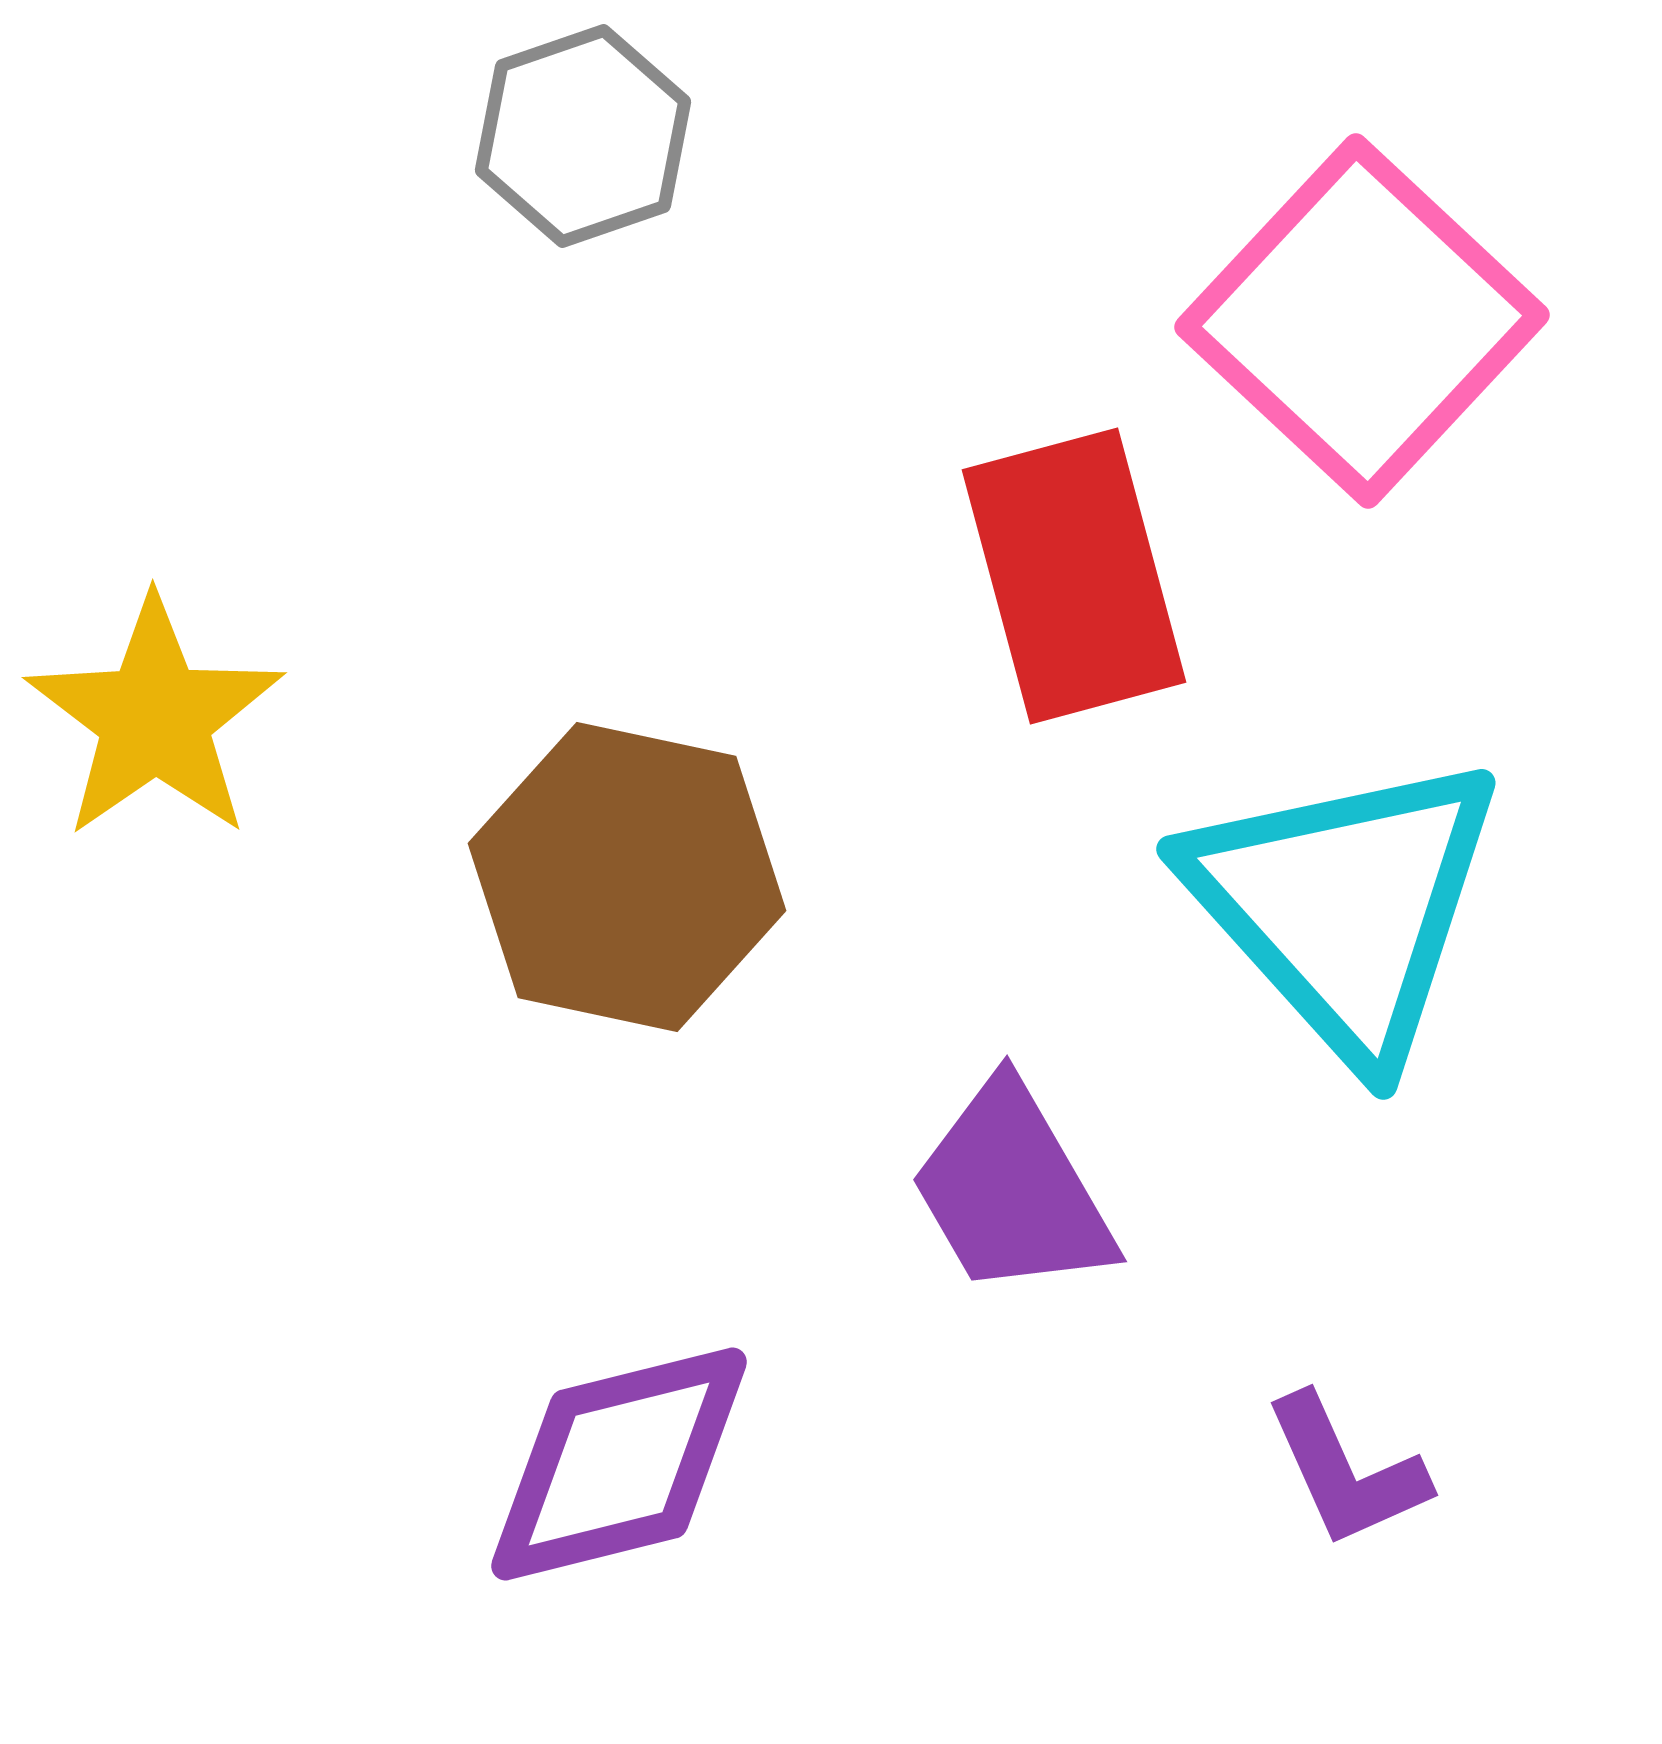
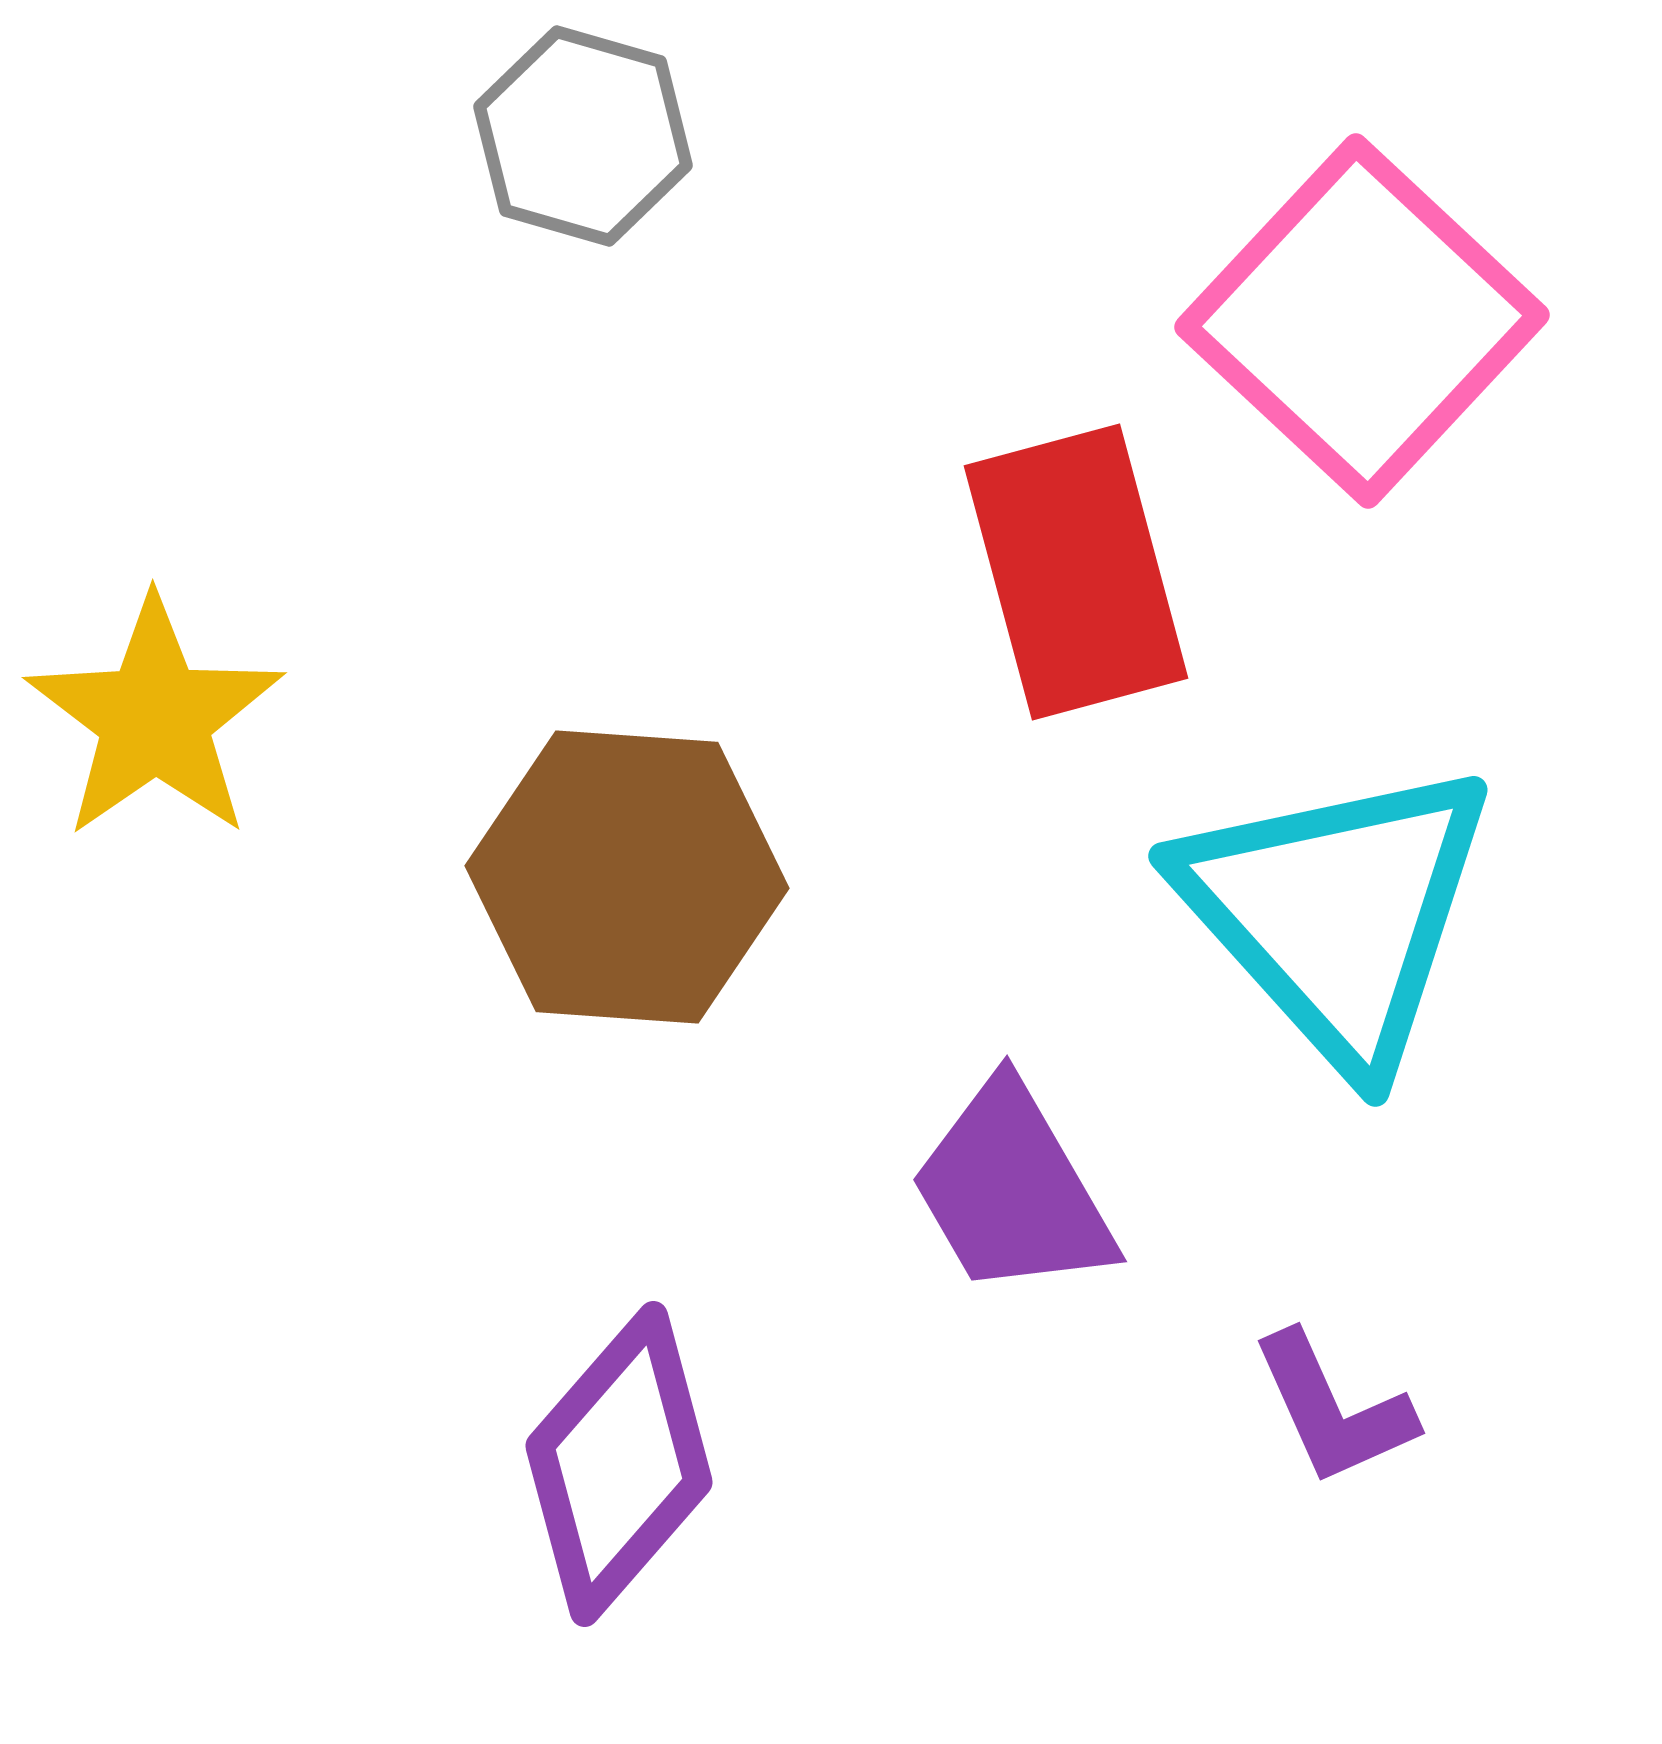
gray hexagon: rotated 25 degrees counterclockwise
red rectangle: moved 2 px right, 4 px up
brown hexagon: rotated 8 degrees counterclockwise
cyan triangle: moved 8 px left, 7 px down
purple diamond: rotated 35 degrees counterclockwise
purple L-shape: moved 13 px left, 62 px up
